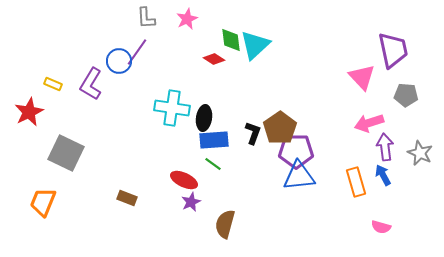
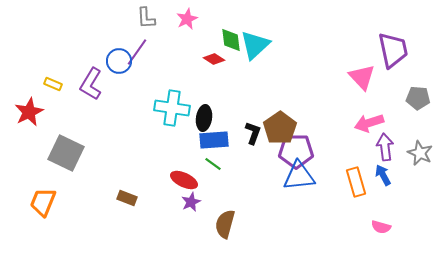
gray pentagon: moved 12 px right, 3 px down
